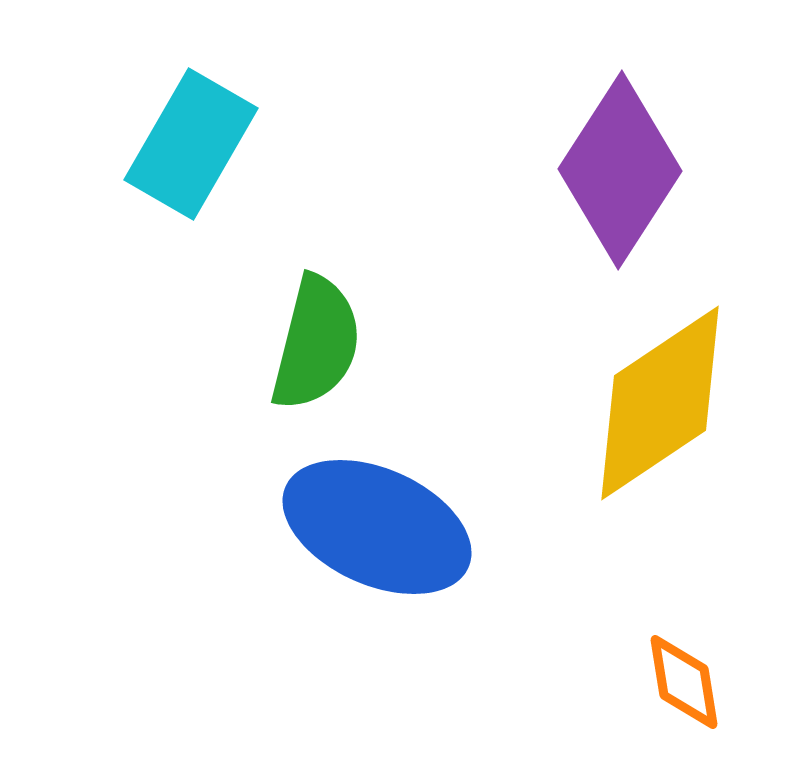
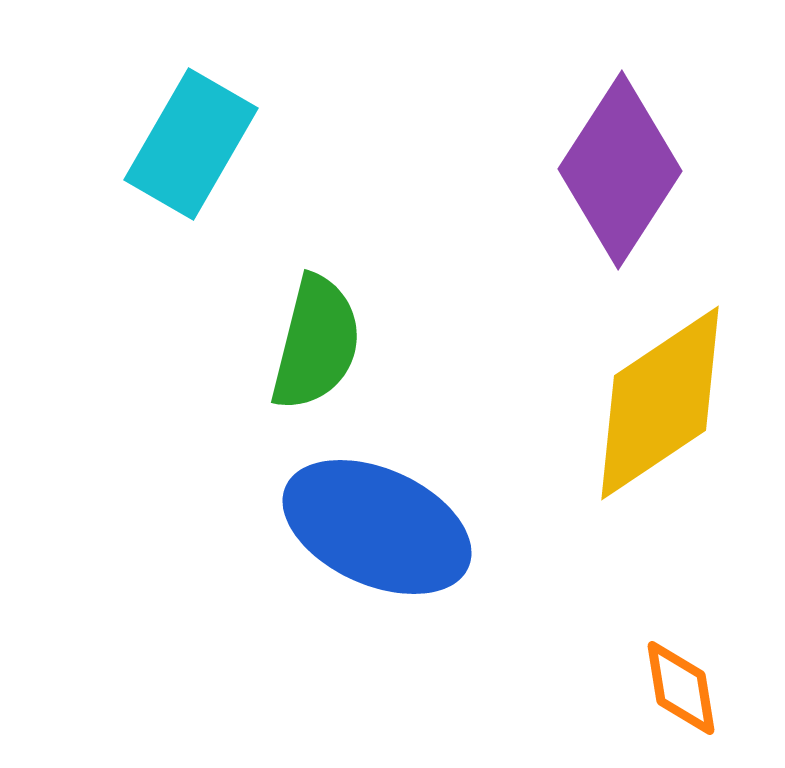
orange diamond: moved 3 px left, 6 px down
